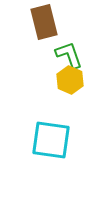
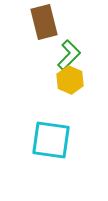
green L-shape: rotated 64 degrees clockwise
